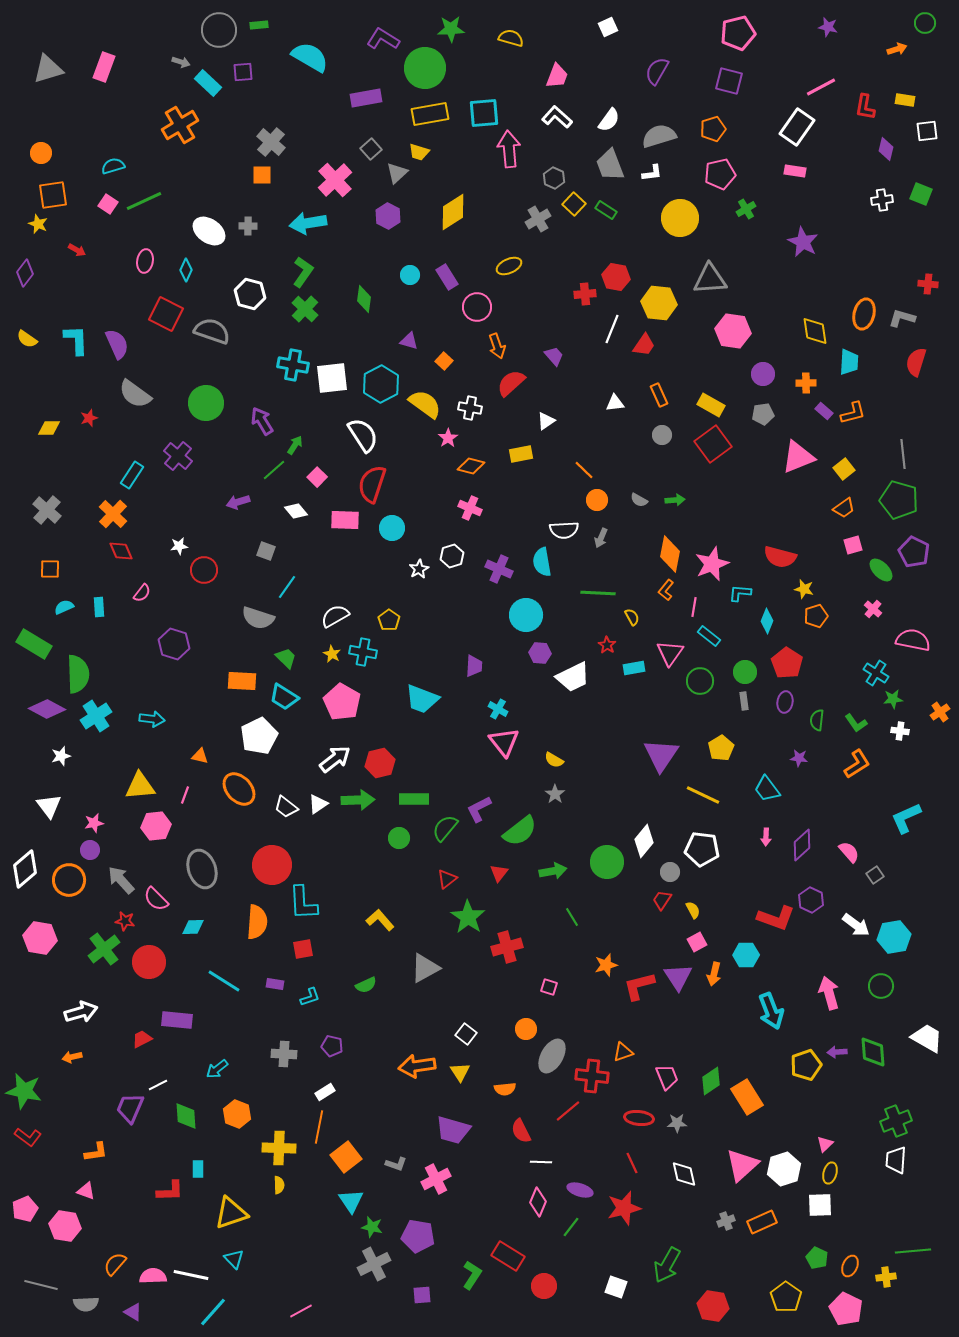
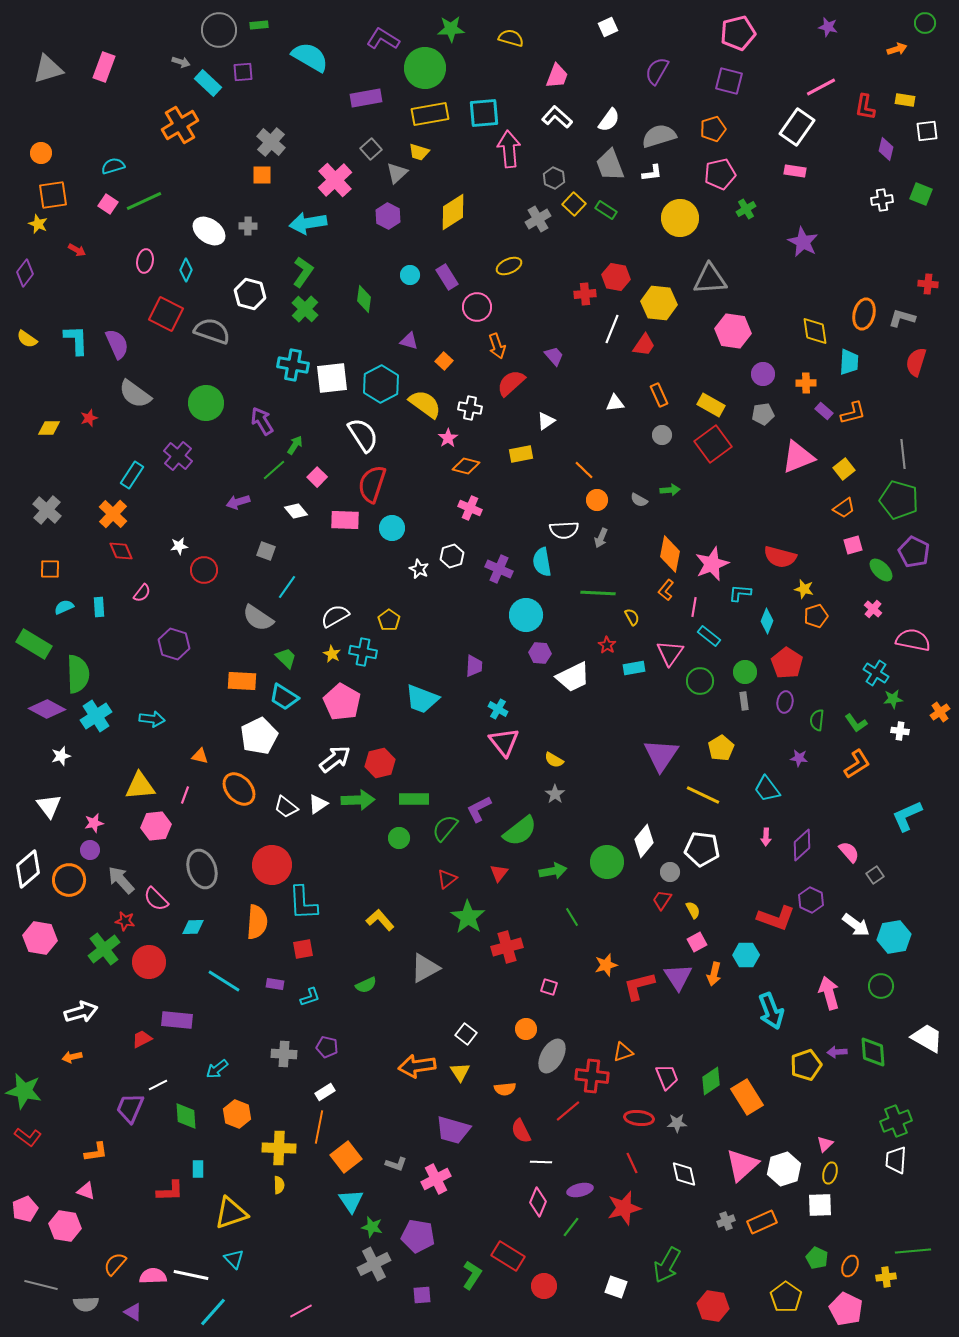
orange diamond at (471, 466): moved 5 px left
green arrow at (675, 500): moved 5 px left, 10 px up
white star at (419, 569): rotated 18 degrees counterclockwise
gray semicircle at (258, 618): rotated 16 degrees clockwise
cyan L-shape at (906, 818): moved 1 px right, 2 px up
white diamond at (25, 869): moved 3 px right
purple pentagon at (332, 1046): moved 5 px left, 1 px down
purple ellipse at (580, 1190): rotated 30 degrees counterclockwise
